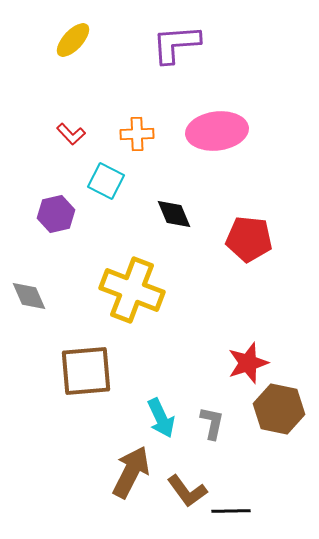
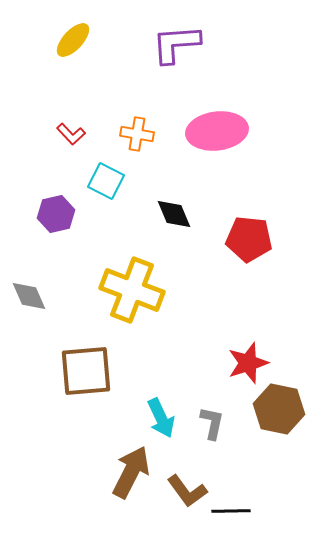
orange cross: rotated 12 degrees clockwise
